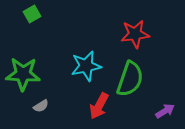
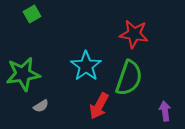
red star: moved 1 px left; rotated 16 degrees clockwise
cyan star: rotated 24 degrees counterclockwise
green star: rotated 12 degrees counterclockwise
green semicircle: moved 1 px left, 1 px up
purple arrow: rotated 66 degrees counterclockwise
